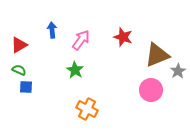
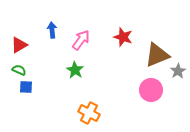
orange cross: moved 2 px right, 4 px down
